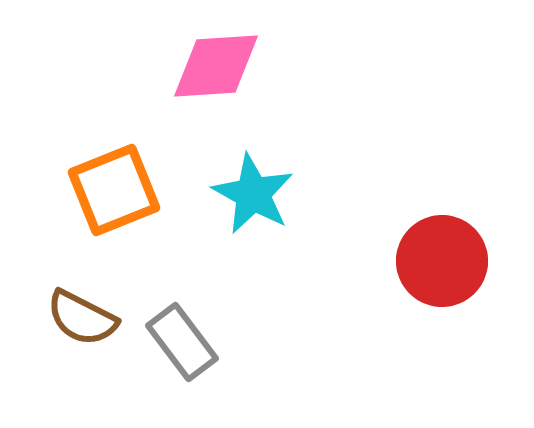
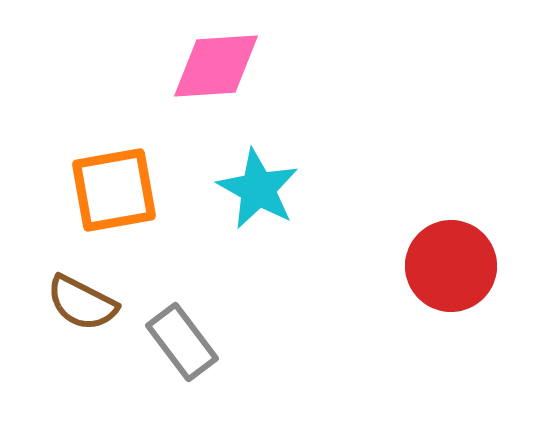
orange square: rotated 12 degrees clockwise
cyan star: moved 5 px right, 5 px up
red circle: moved 9 px right, 5 px down
brown semicircle: moved 15 px up
